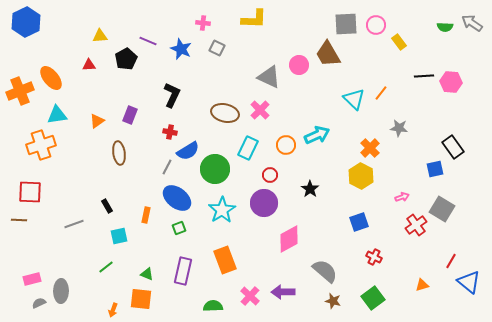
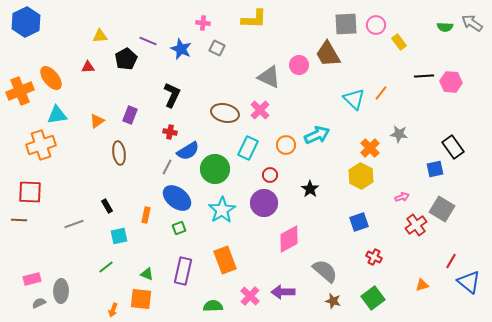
red triangle at (89, 65): moved 1 px left, 2 px down
gray star at (399, 128): moved 6 px down
